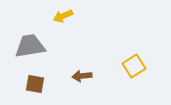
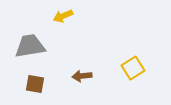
yellow square: moved 1 px left, 2 px down
